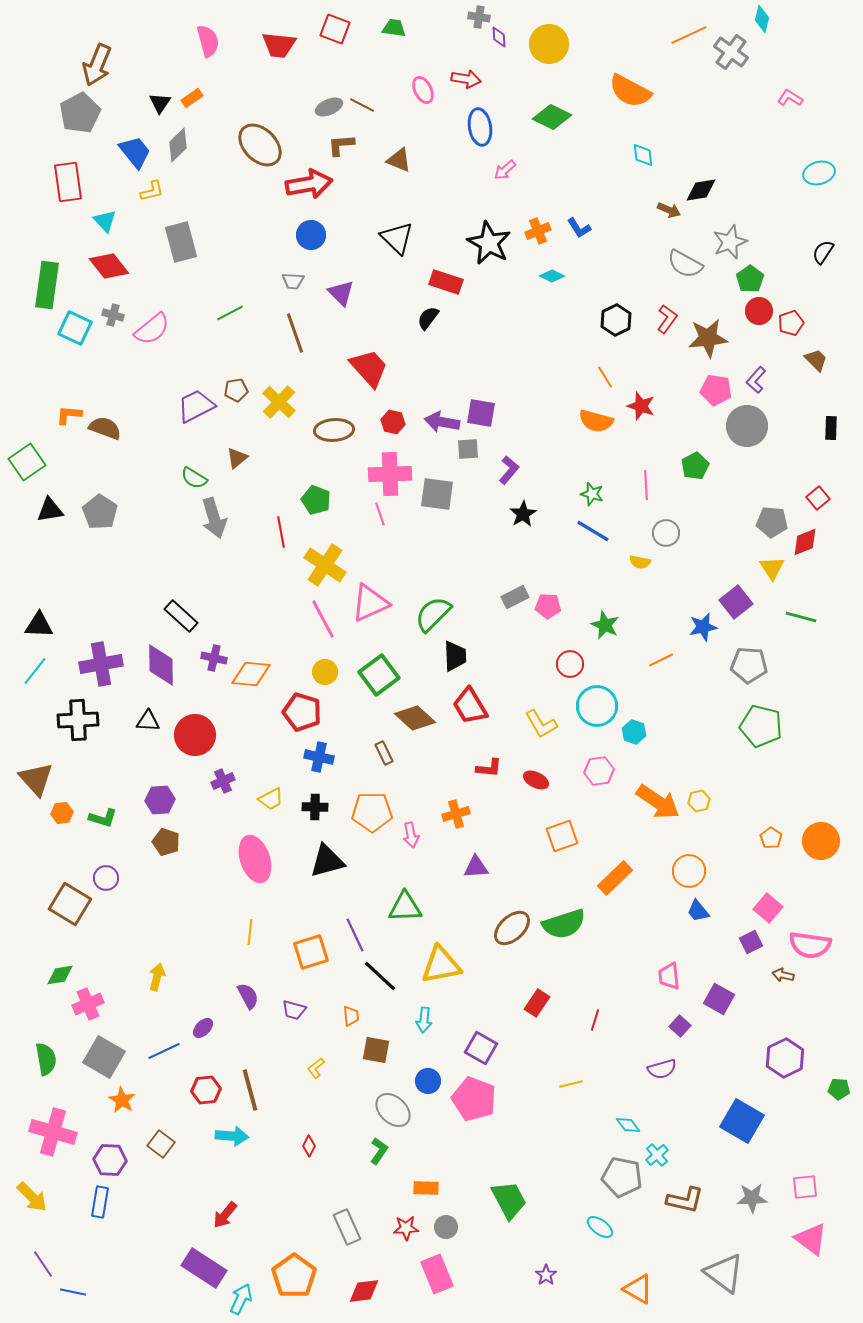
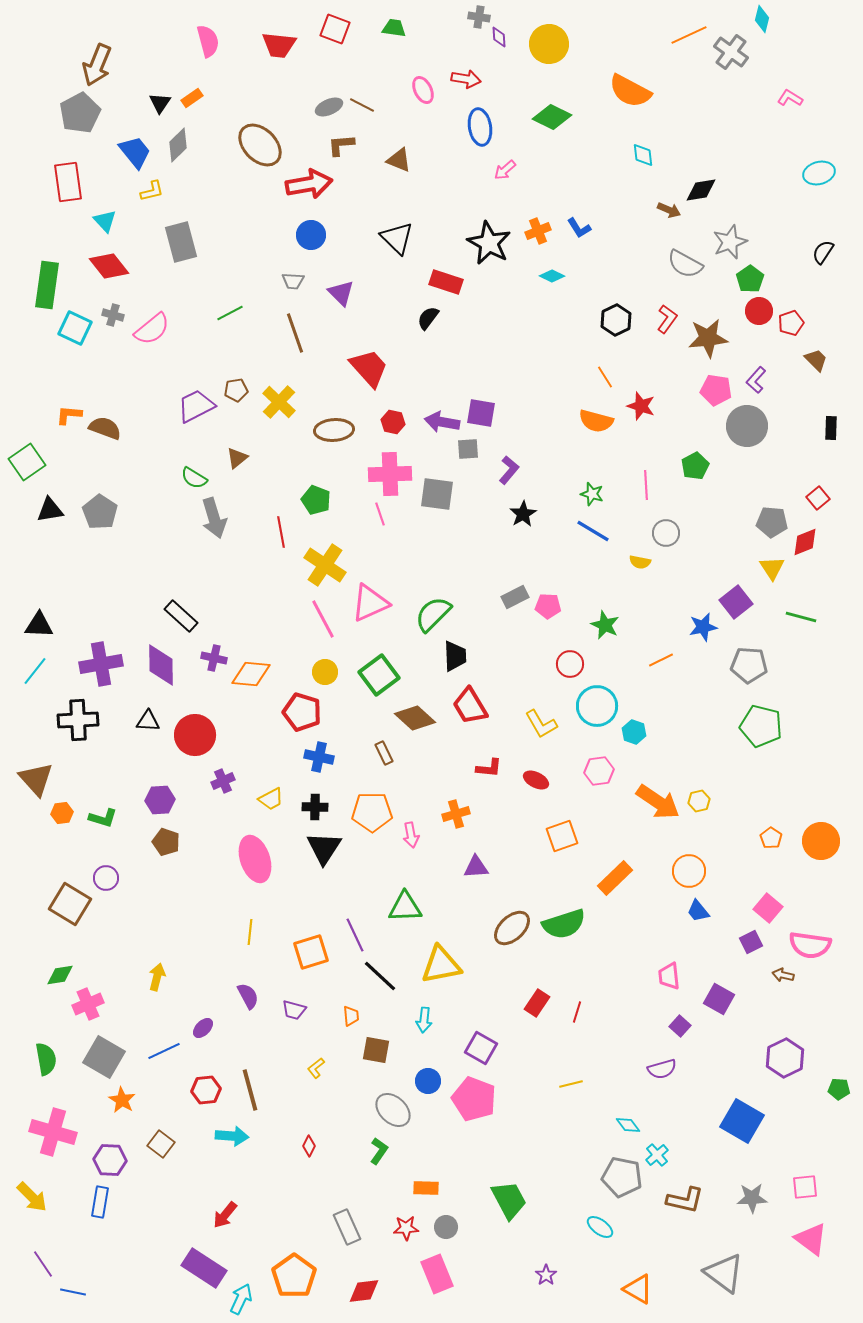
black triangle at (327, 861): moved 3 px left, 13 px up; rotated 42 degrees counterclockwise
red line at (595, 1020): moved 18 px left, 8 px up
